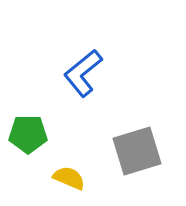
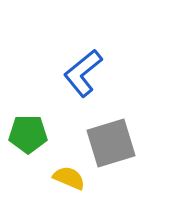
gray square: moved 26 px left, 8 px up
